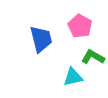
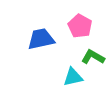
blue trapezoid: rotated 88 degrees counterclockwise
